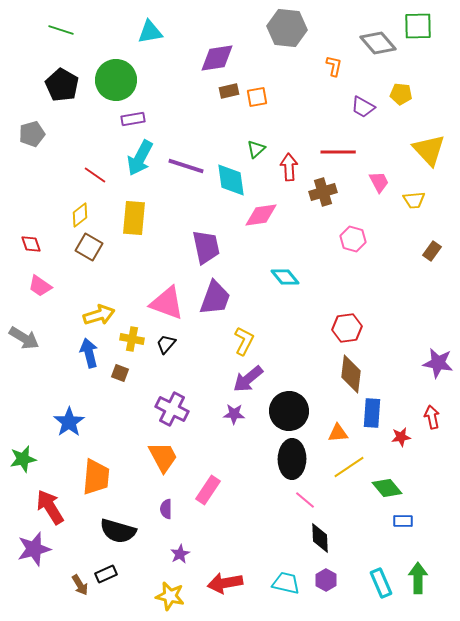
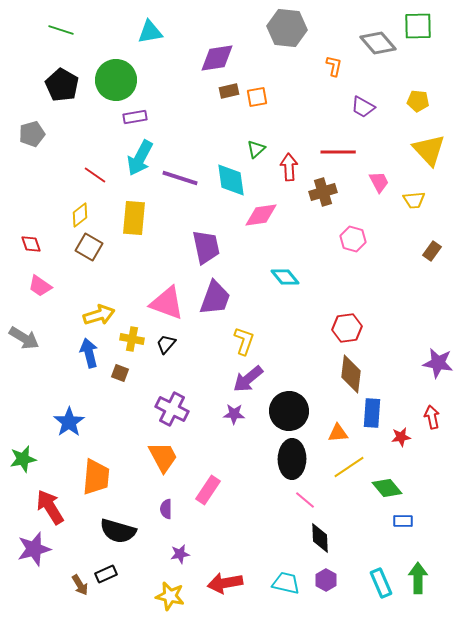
yellow pentagon at (401, 94): moved 17 px right, 7 px down
purple rectangle at (133, 119): moved 2 px right, 2 px up
purple line at (186, 166): moved 6 px left, 12 px down
yellow L-shape at (244, 341): rotated 8 degrees counterclockwise
purple star at (180, 554): rotated 18 degrees clockwise
